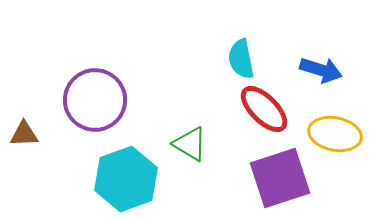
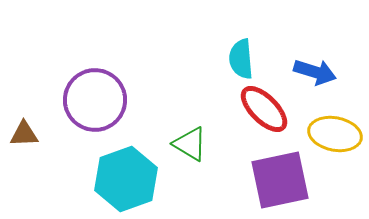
cyan semicircle: rotated 6 degrees clockwise
blue arrow: moved 6 px left, 2 px down
purple square: moved 2 px down; rotated 6 degrees clockwise
